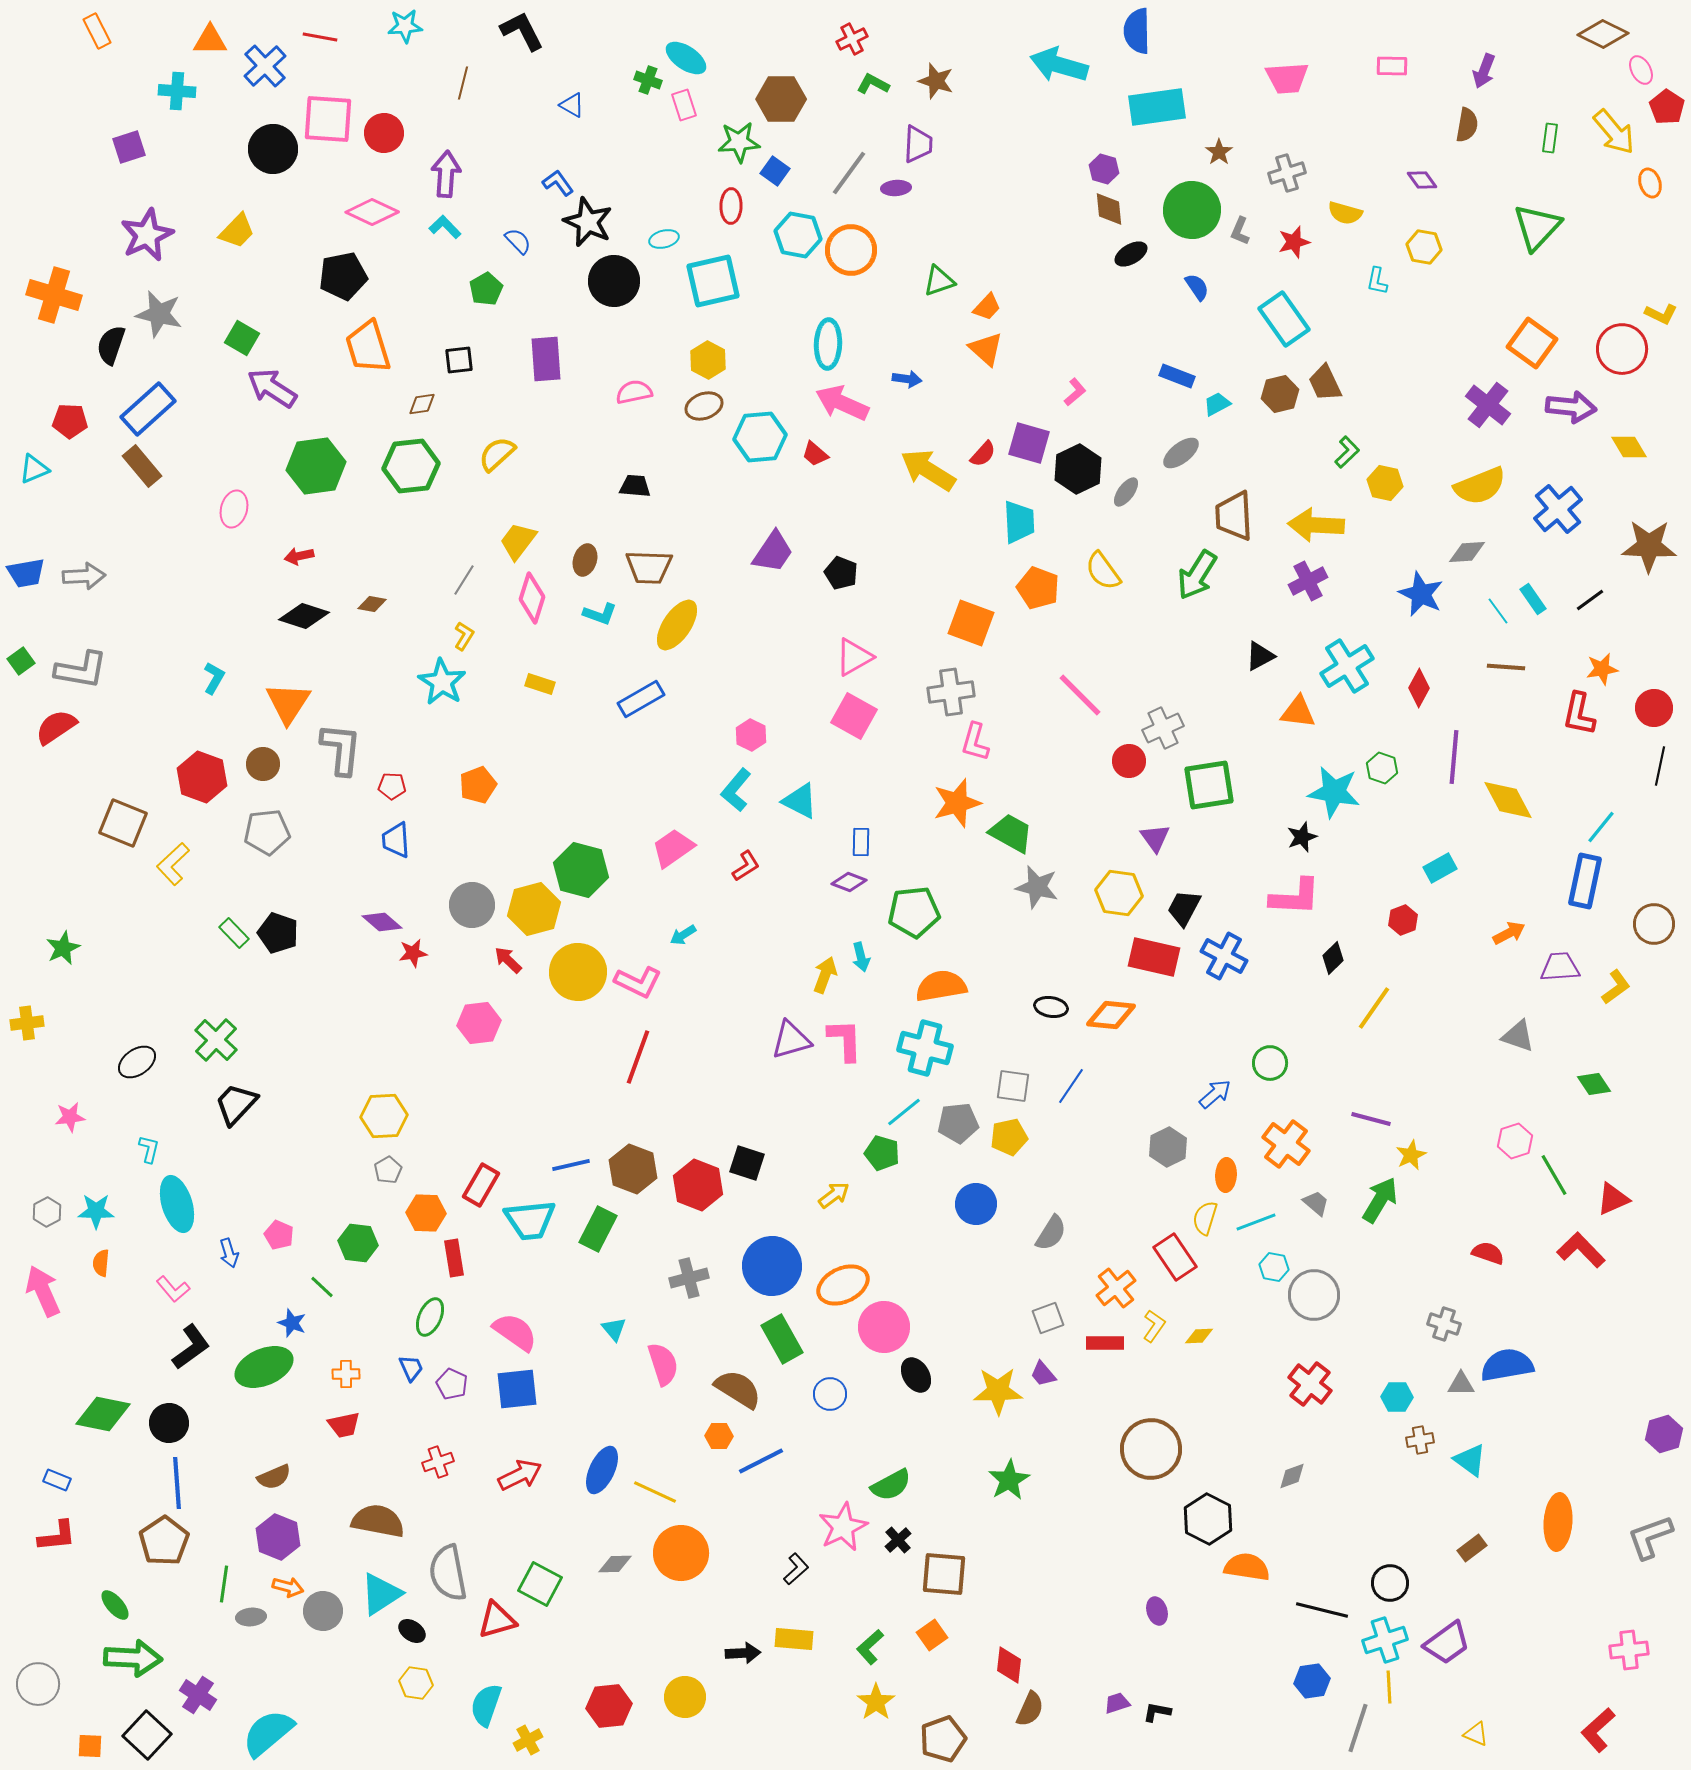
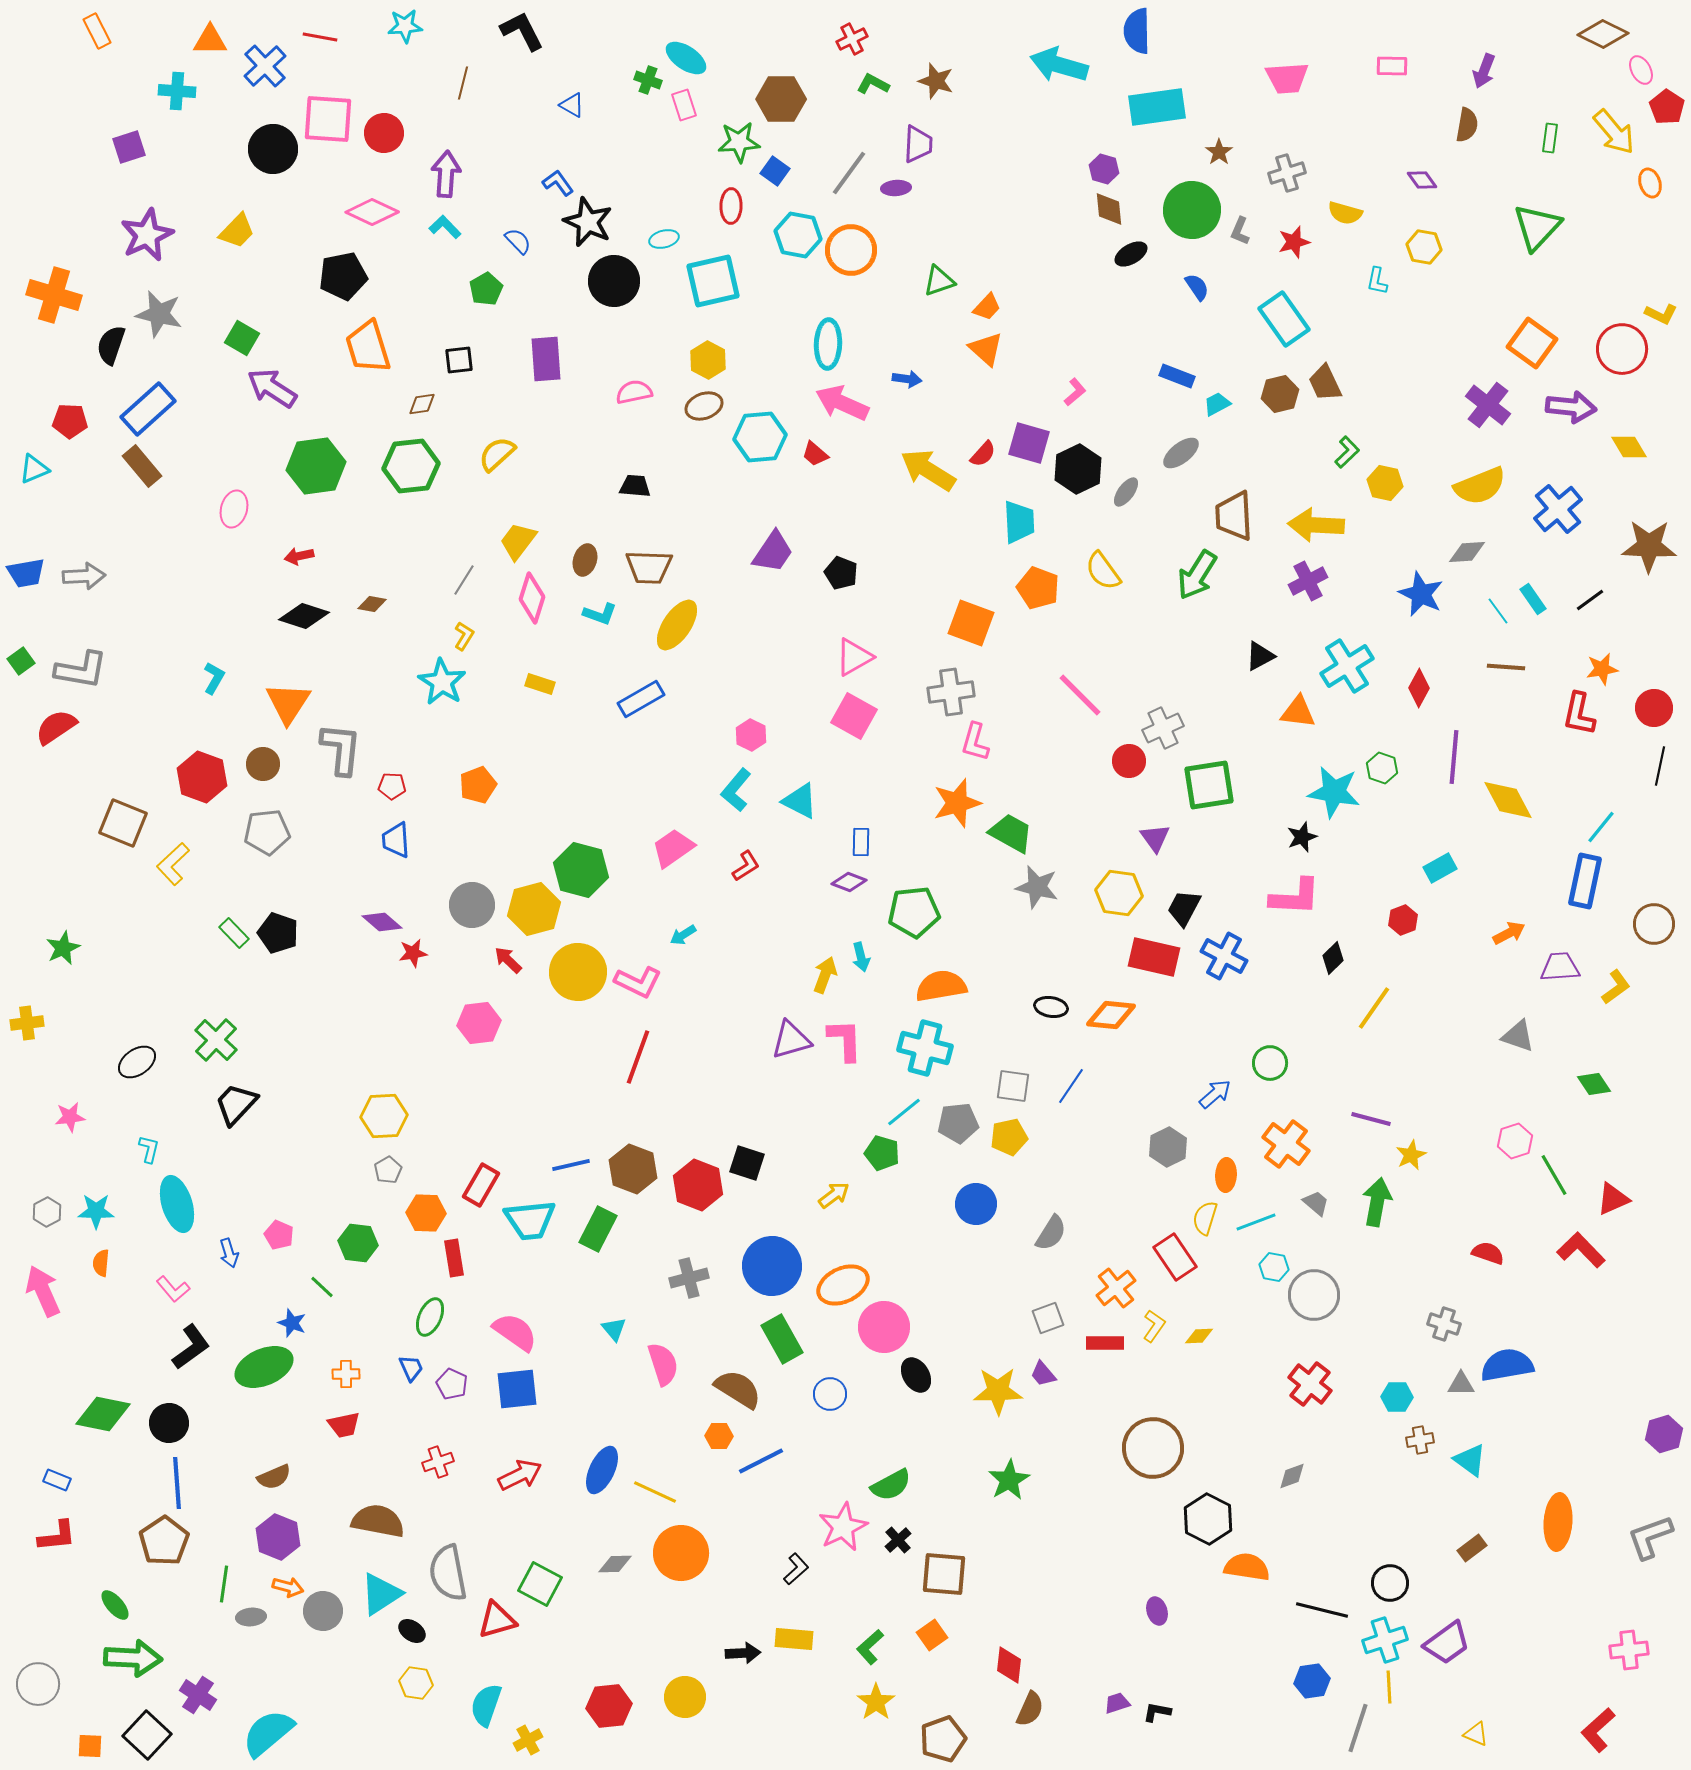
green arrow at (1380, 1200): moved 3 px left, 2 px down; rotated 21 degrees counterclockwise
brown circle at (1151, 1449): moved 2 px right, 1 px up
